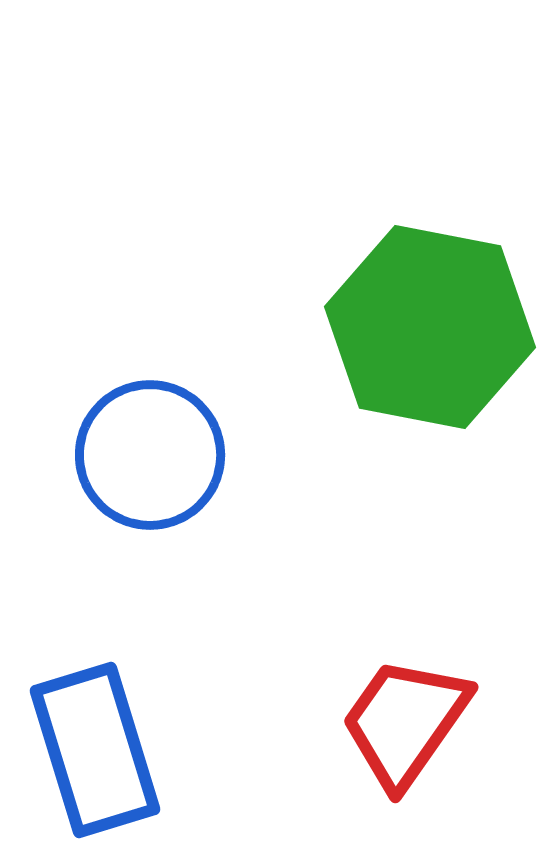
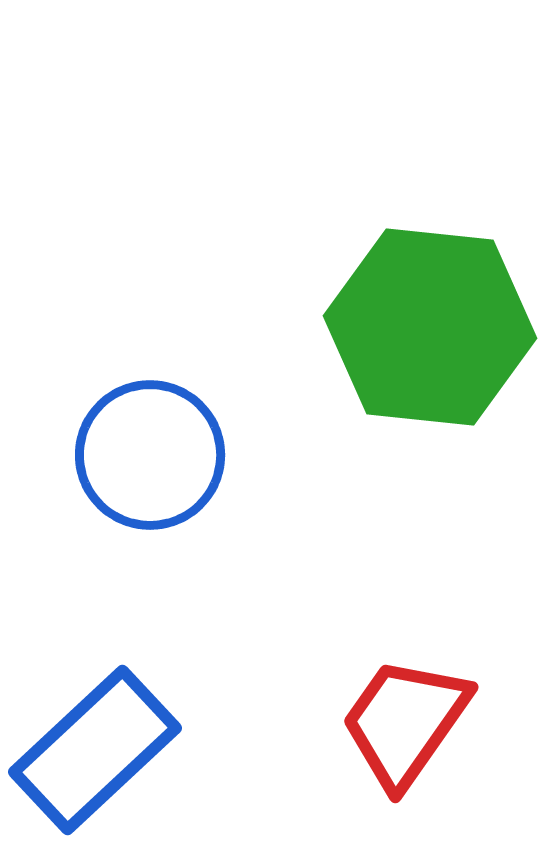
green hexagon: rotated 5 degrees counterclockwise
blue rectangle: rotated 64 degrees clockwise
